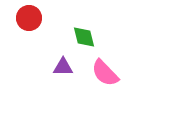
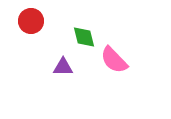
red circle: moved 2 px right, 3 px down
pink semicircle: moved 9 px right, 13 px up
